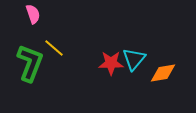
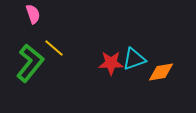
cyan triangle: rotated 30 degrees clockwise
green L-shape: rotated 18 degrees clockwise
orange diamond: moved 2 px left, 1 px up
